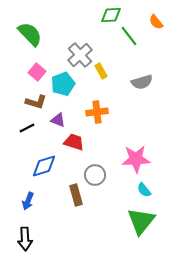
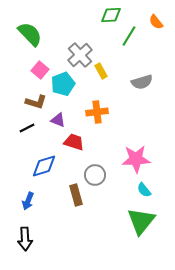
green line: rotated 70 degrees clockwise
pink square: moved 3 px right, 2 px up
